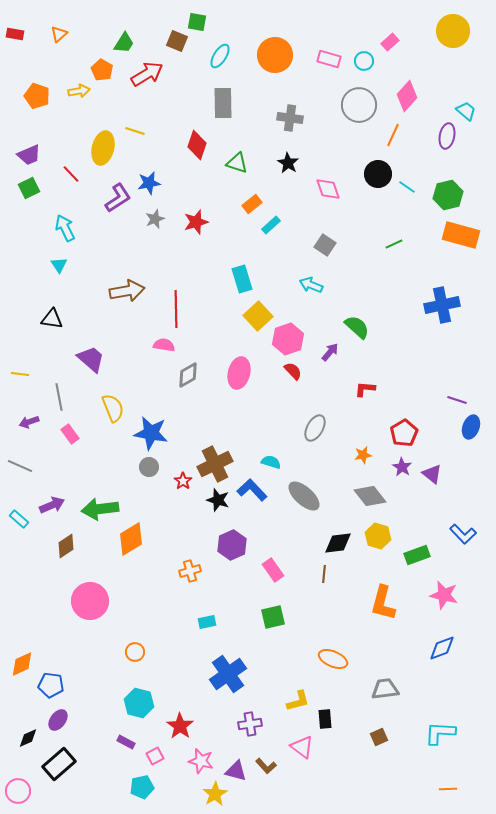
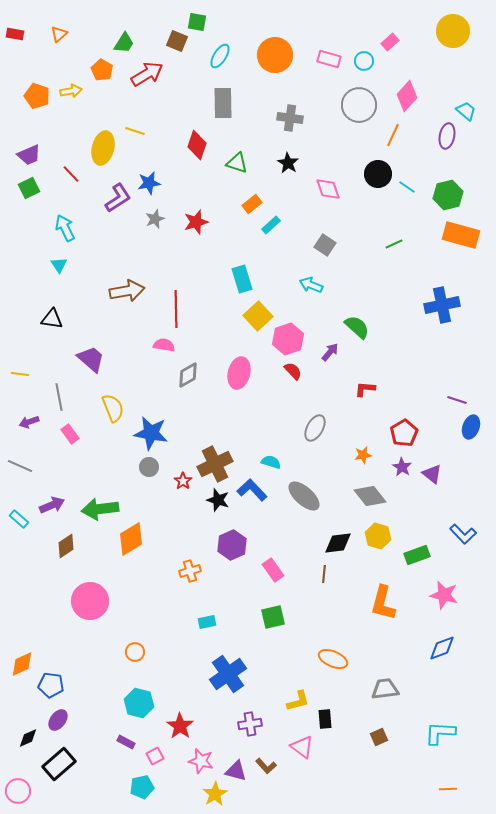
yellow arrow at (79, 91): moved 8 px left
